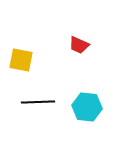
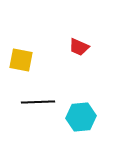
red trapezoid: moved 2 px down
cyan hexagon: moved 6 px left, 10 px down; rotated 12 degrees counterclockwise
